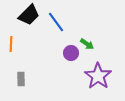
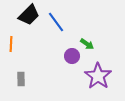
purple circle: moved 1 px right, 3 px down
